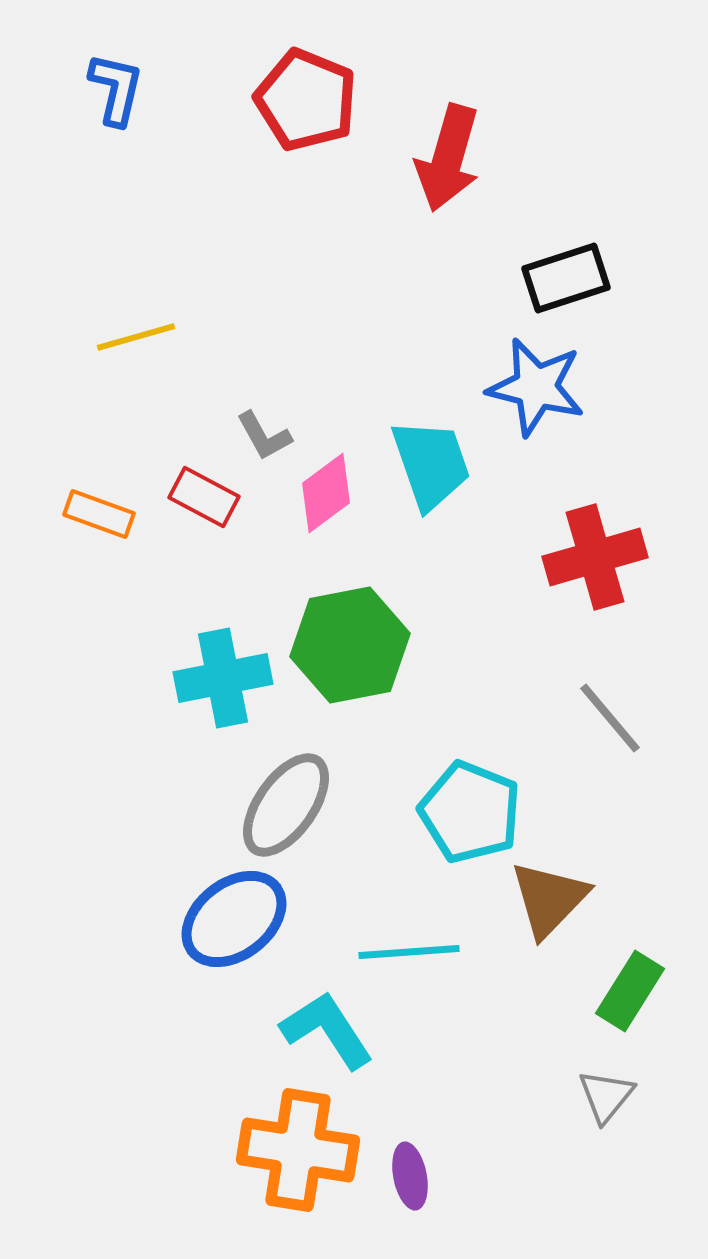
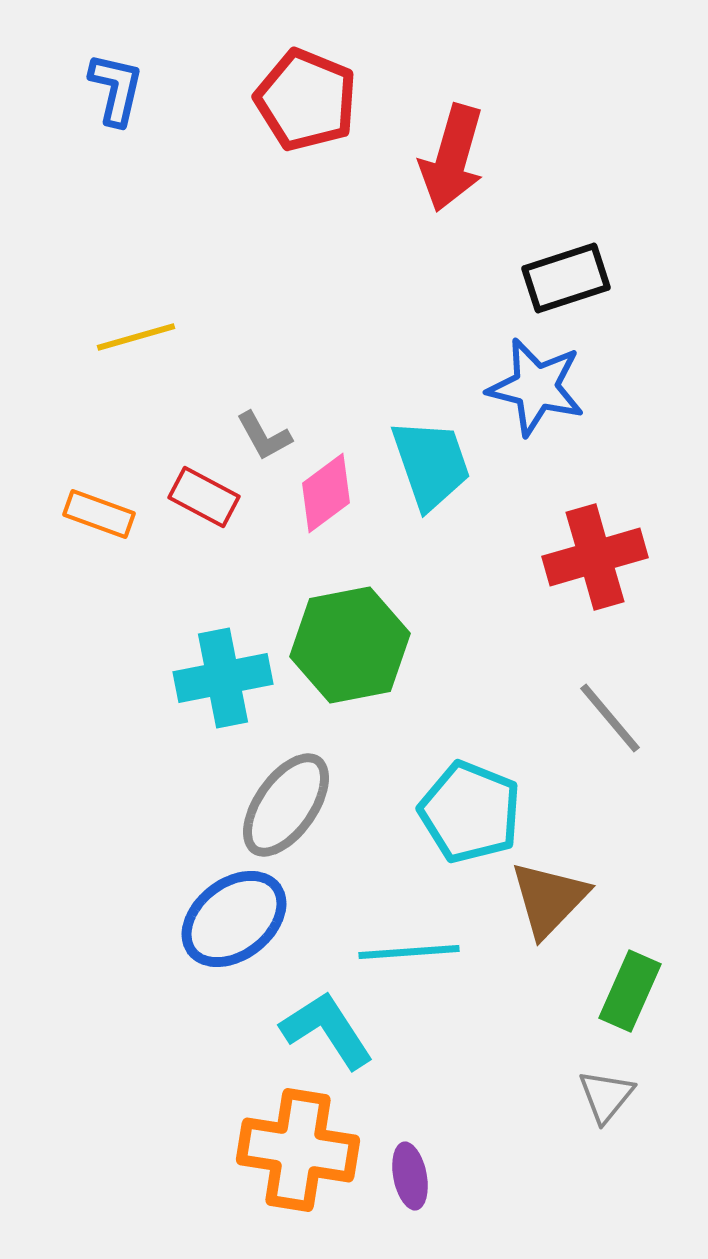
red arrow: moved 4 px right
green rectangle: rotated 8 degrees counterclockwise
